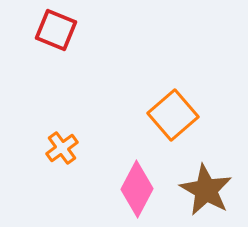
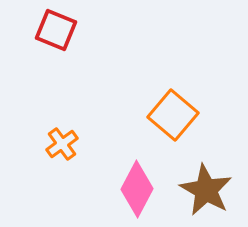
orange square: rotated 9 degrees counterclockwise
orange cross: moved 4 px up
